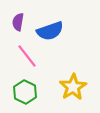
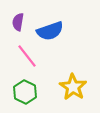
yellow star: rotated 8 degrees counterclockwise
